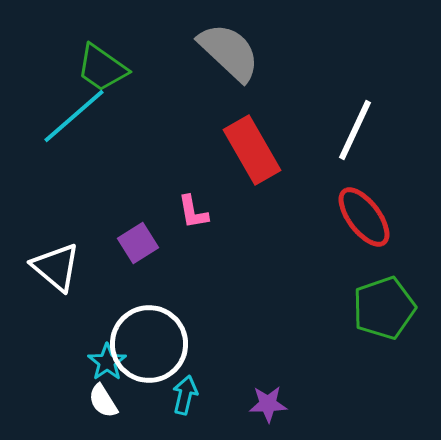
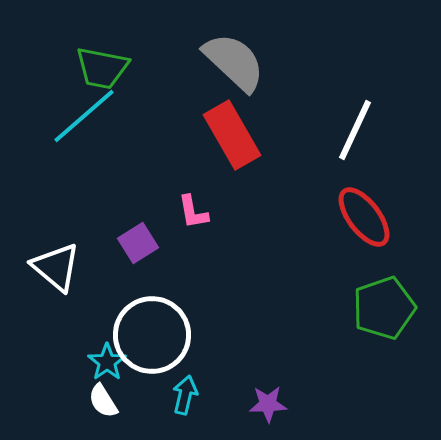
gray semicircle: moved 5 px right, 10 px down
green trapezoid: rotated 24 degrees counterclockwise
cyan line: moved 10 px right
red rectangle: moved 20 px left, 15 px up
white circle: moved 3 px right, 9 px up
